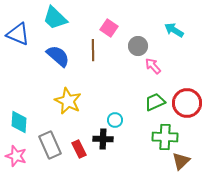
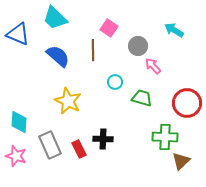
green trapezoid: moved 13 px left, 4 px up; rotated 40 degrees clockwise
cyan circle: moved 38 px up
